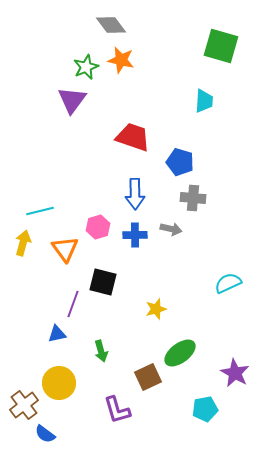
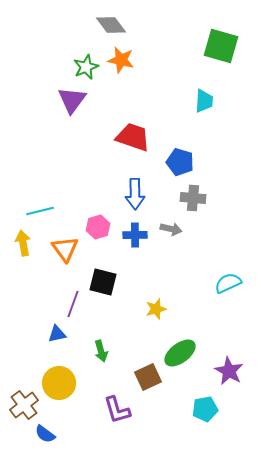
yellow arrow: rotated 25 degrees counterclockwise
purple star: moved 6 px left, 2 px up
